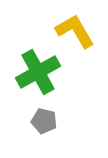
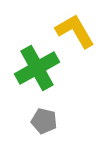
green cross: moved 1 px left, 4 px up
